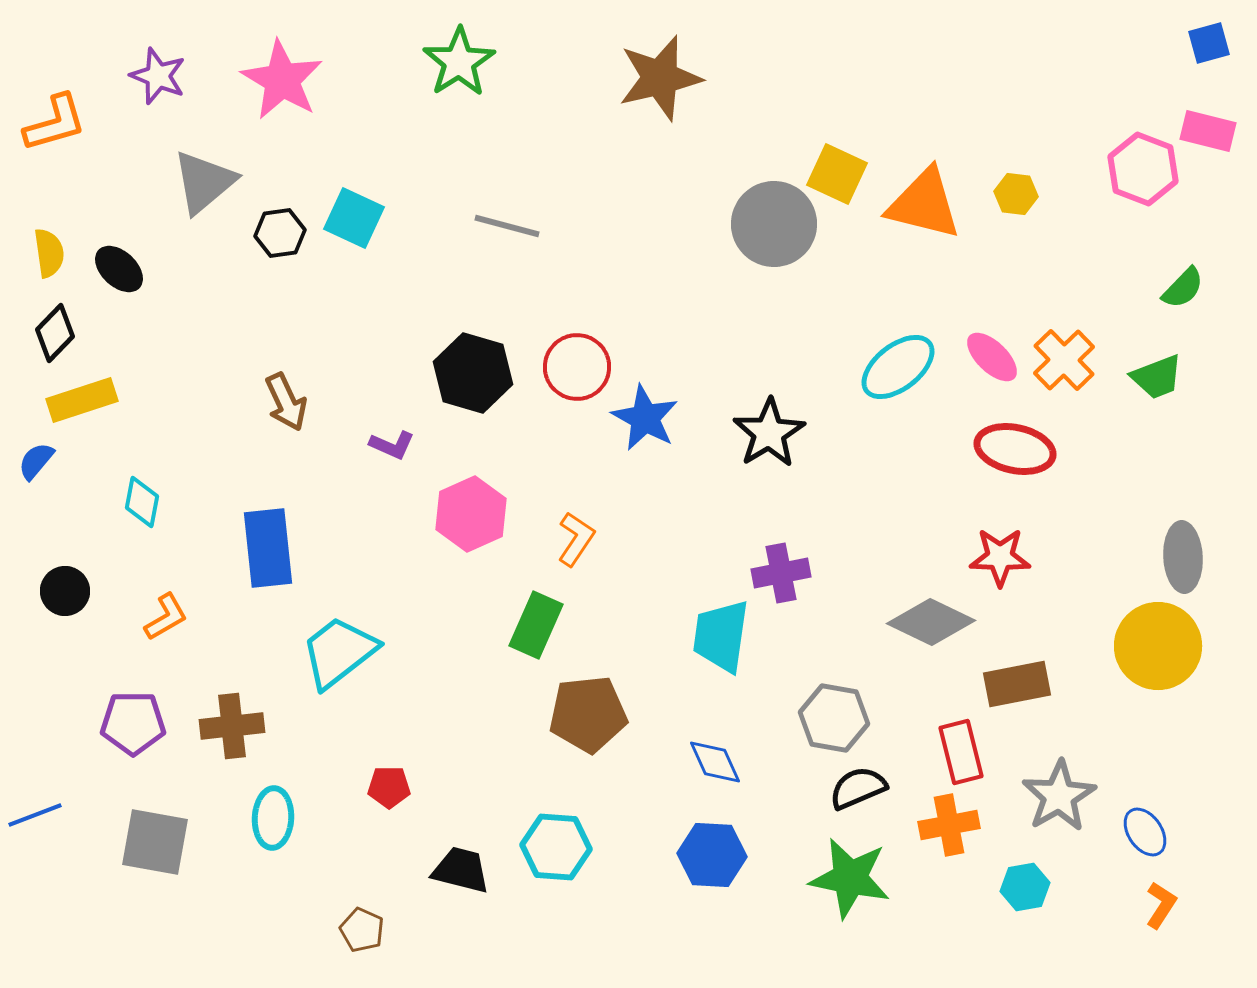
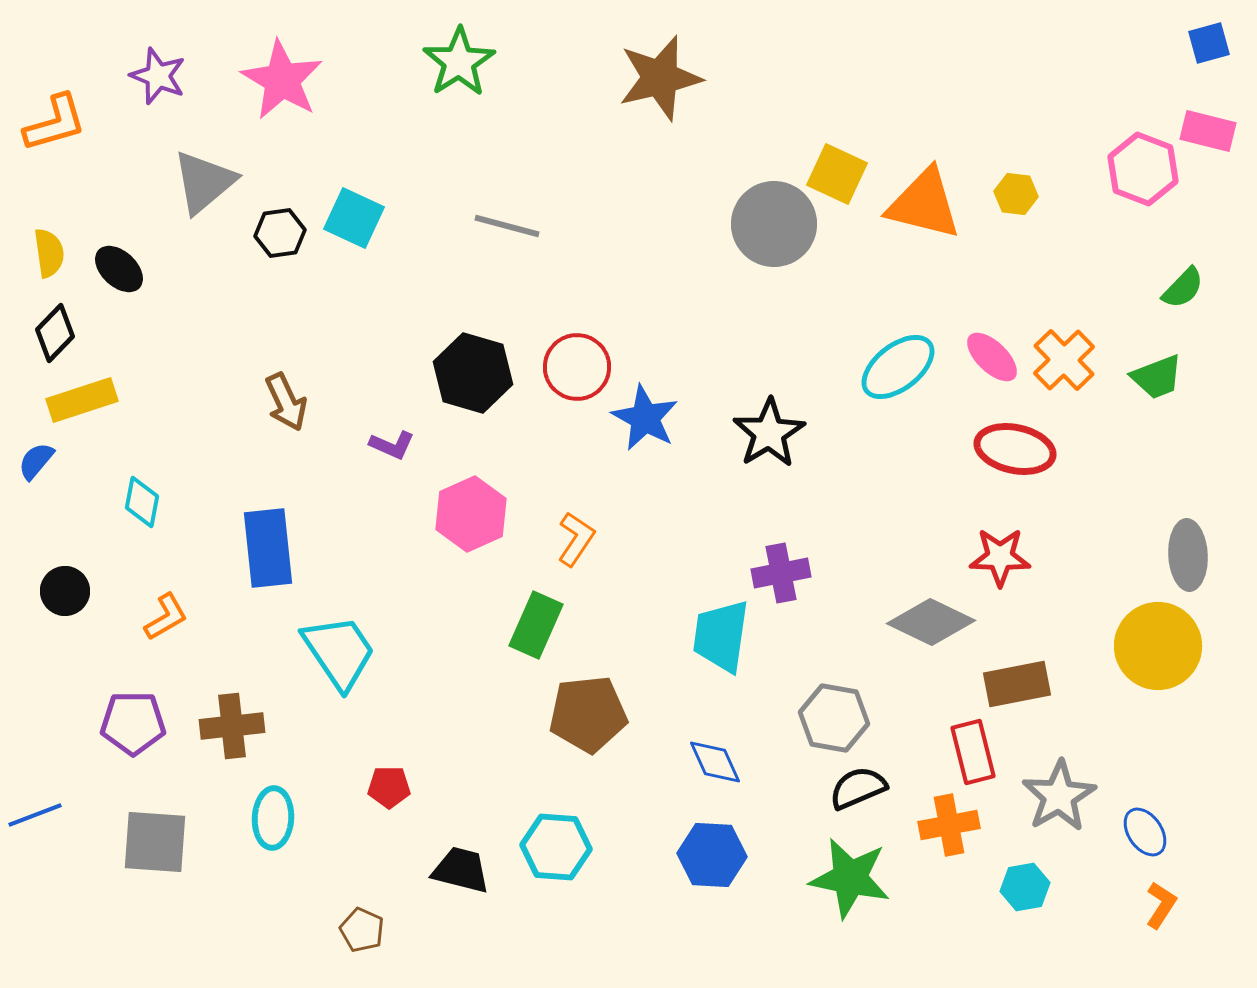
gray ellipse at (1183, 557): moved 5 px right, 2 px up
cyan trapezoid at (339, 652): rotated 94 degrees clockwise
red rectangle at (961, 752): moved 12 px right
gray square at (155, 842): rotated 6 degrees counterclockwise
